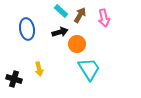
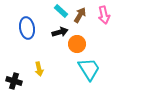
pink arrow: moved 3 px up
blue ellipse: moved 1 px up
black cross: moved 2 px down
